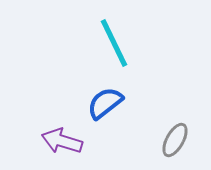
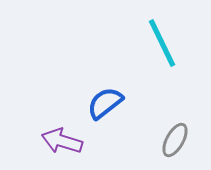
cyan line: moved 48 px right
